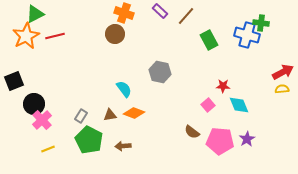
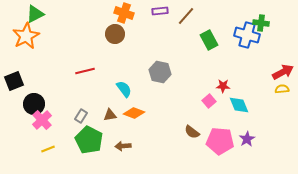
purple rectangle: rotated 49 degrees counterclockwise
red line: moved 30 px right, 35 px down
pink square: moved 1 px right, 4 px up
